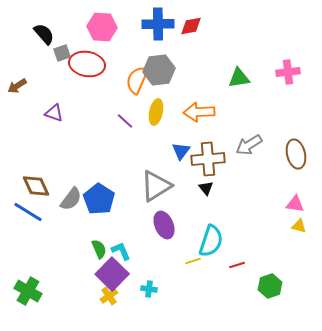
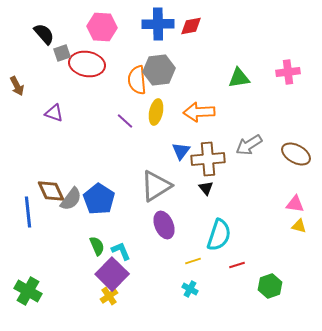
orange semicircle: rotated 28 degrees counterclockwise
brown arrow: rotated 84 degrees counterclockwise
brown ellipse: rotated 48 degrees counterclockwise
brown diamond: moved 15 px right, 5 px down
blue line: rotated 52 degrees clockwise
cyan semicircle: moved 8 px right, 6 px up
green semicircle: moved 2 px left, 3 px up
cyan cross: moved 41 px right; rotated 21 degrees clockwise
